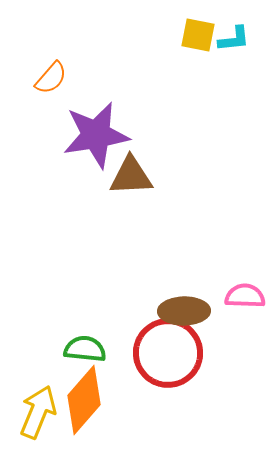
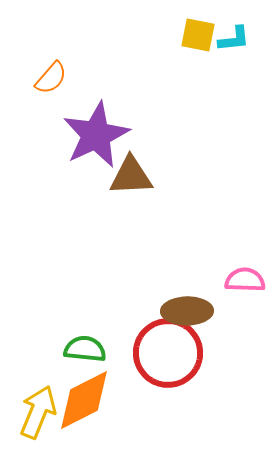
purple star: rotated 16 degrees counterclockwise
pink semicircle: moved 16 px up
brown ellipse: moved 3 px right
orange diamond: rotated 22 degrees clockwise
